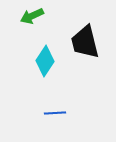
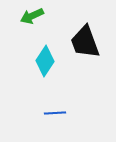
black trapezoid: rotated 6 degrees counterclockwise
